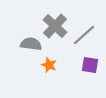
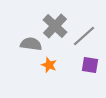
gray line: moved 1 px down
